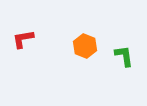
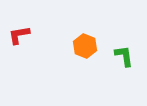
red L-shape: moved 4 px left, 4 px up
